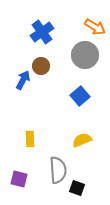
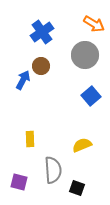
orange arrow: moved 1 px left, 3 px up
blue square: moved 11 px right
yellow semicircle: moved 5 px down
gray semicircle: moved 5 px left
purple square: moved 3 px down
